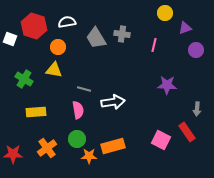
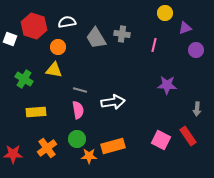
gray line: moved 4 px left, 1 px down
red rectangle: moved 1 px right, 4 px down
